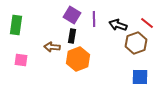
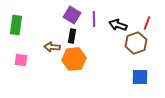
red line: rotated 72 degrees clockwise
orange hexagon: moved 4 px left; rotated 15 degrees clockwise
